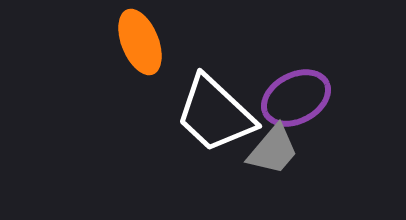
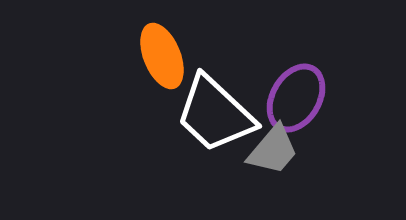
orange ellipse: moved 22 px right, 14 px down
purple ellipse: rotated 32 degrees counterclockwise
